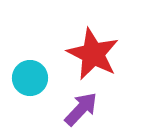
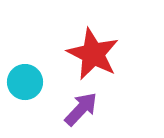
cyan circle: moved 5 px left, 4 px down
